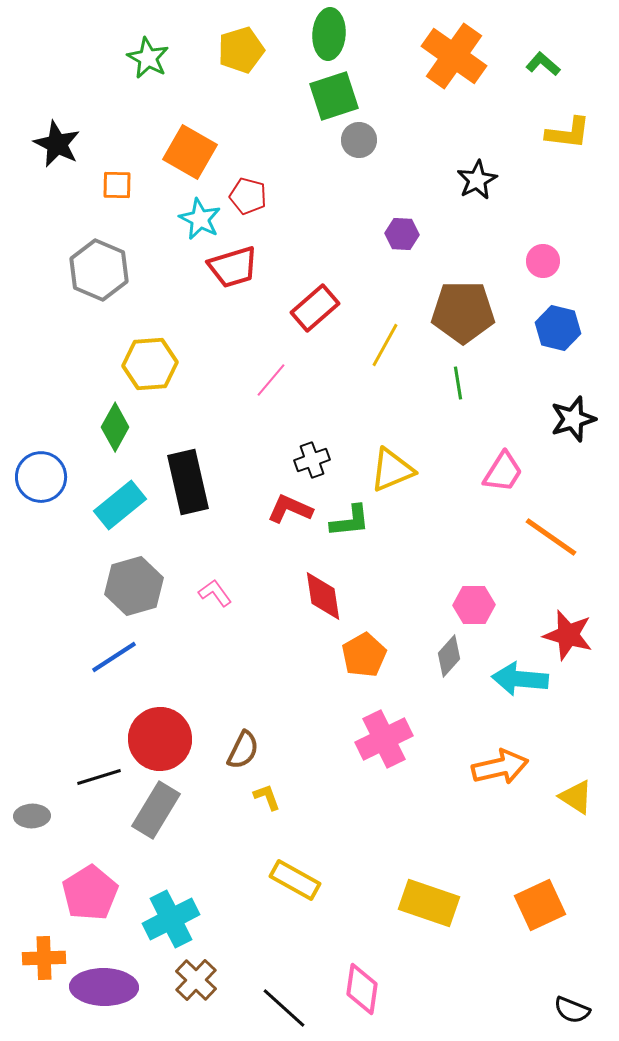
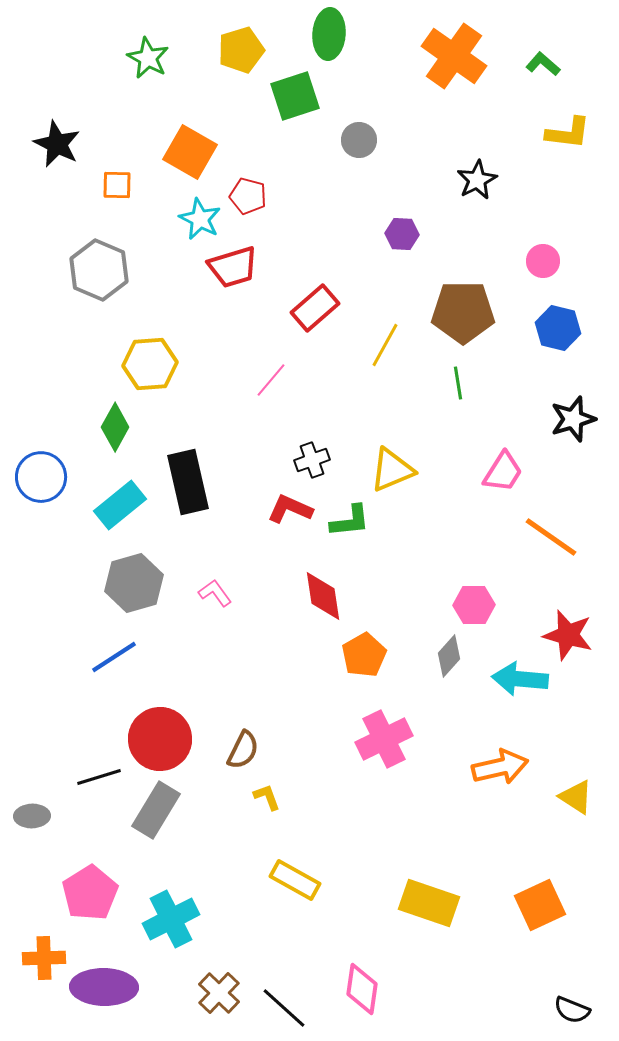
green square at (334, 96): moved 39 px left
gray hexagon at (134, 586): moved 3 px up
brown cross at (196, 980): moved 23 px right, 13 px down
